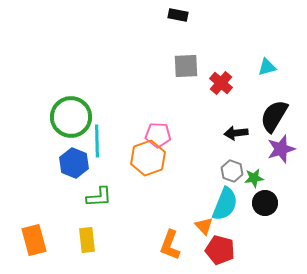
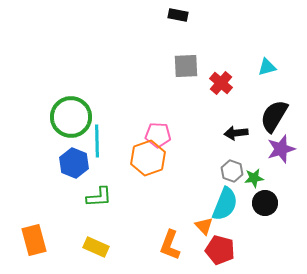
yellow rectangle: moved 9 px right, 7 px down; rotated 60 degrees counterclockwise
